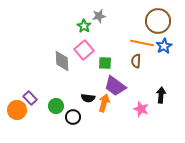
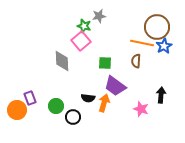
brown circle: moved 1 px left, 6 px down
green star: rotated 16 degrees counterclockwise
pink square: moved 3 px left, 9 px up
purple rectangle: rotated 24 degrees clockwise
